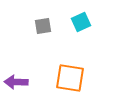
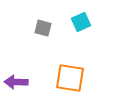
gray square: moved 2 px down; rotated 24 degrees clockwise
